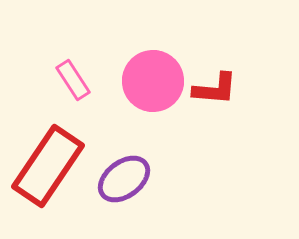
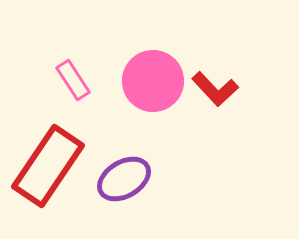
red L-shape: rotated 42 degrees clockwise
purple ellipse: rotated 6 degrees clockwise
